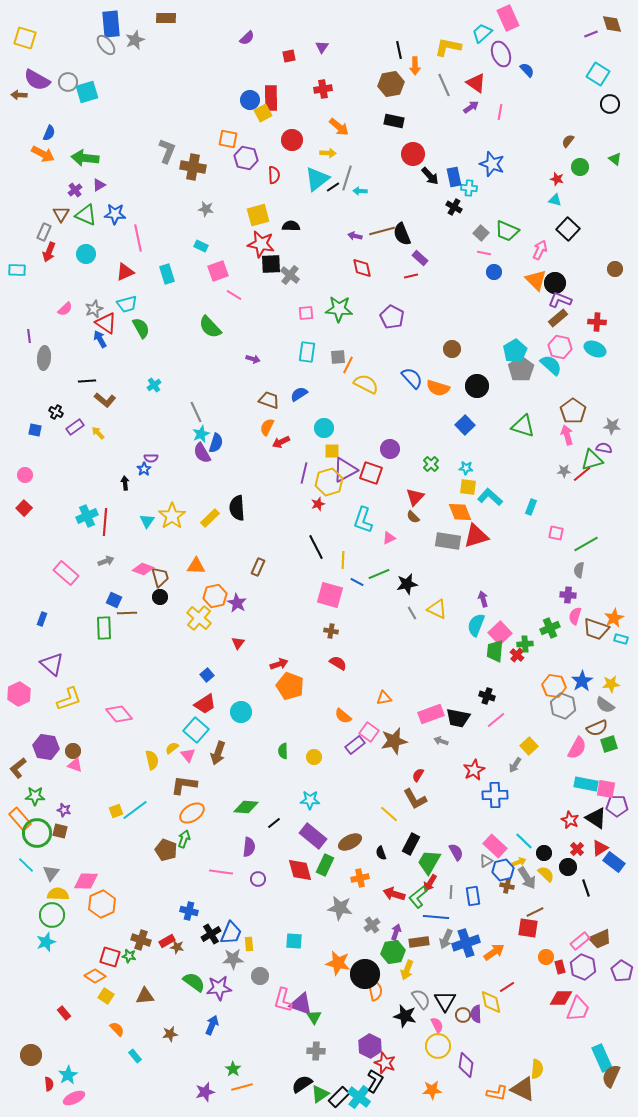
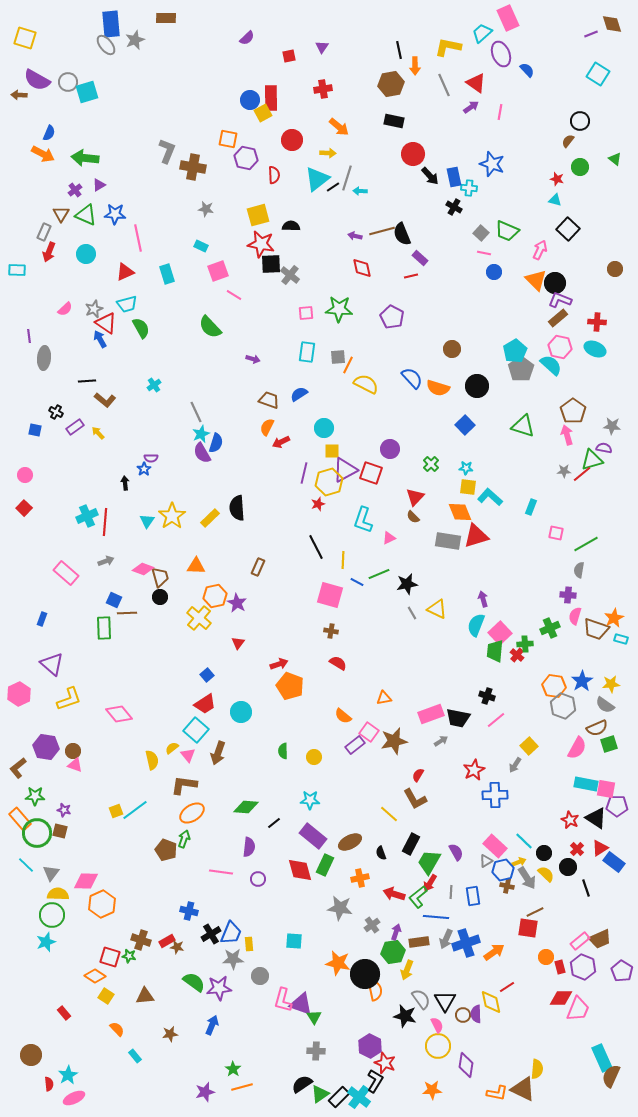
black circle at (610, 104): moved 30 px left, 17 px down
gray arrow at (441, 741): rotated 128 degrees clockwise
